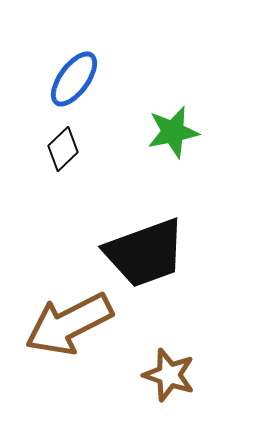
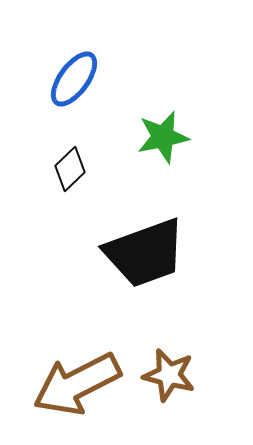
green star: moved 10 px left, 5 px down
black diamond: moved 7 px right, 20 px down
brown arrow: moved 8 px right, 60 px down
brown star: rotated 4 degrees counterclockwise
